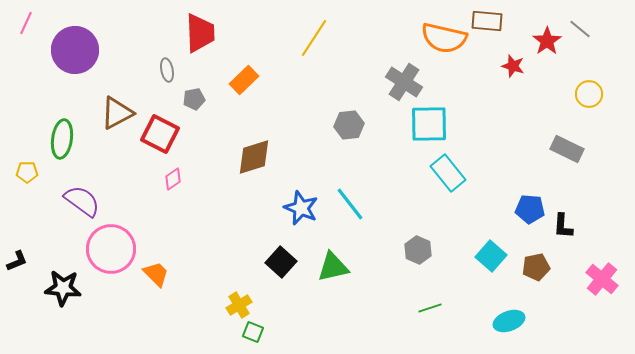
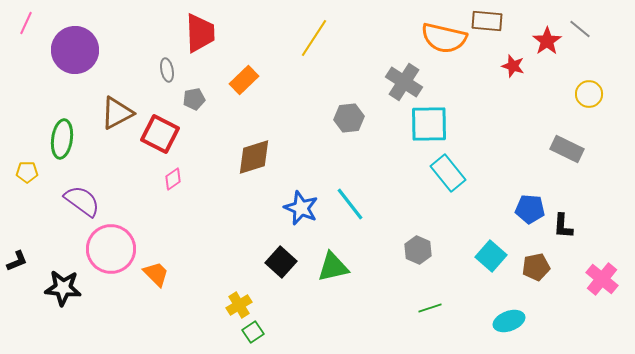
gray hexagon at (349, 125): moved 7 px up
green square at (253, 332): rotated 35 degrees clockwise
